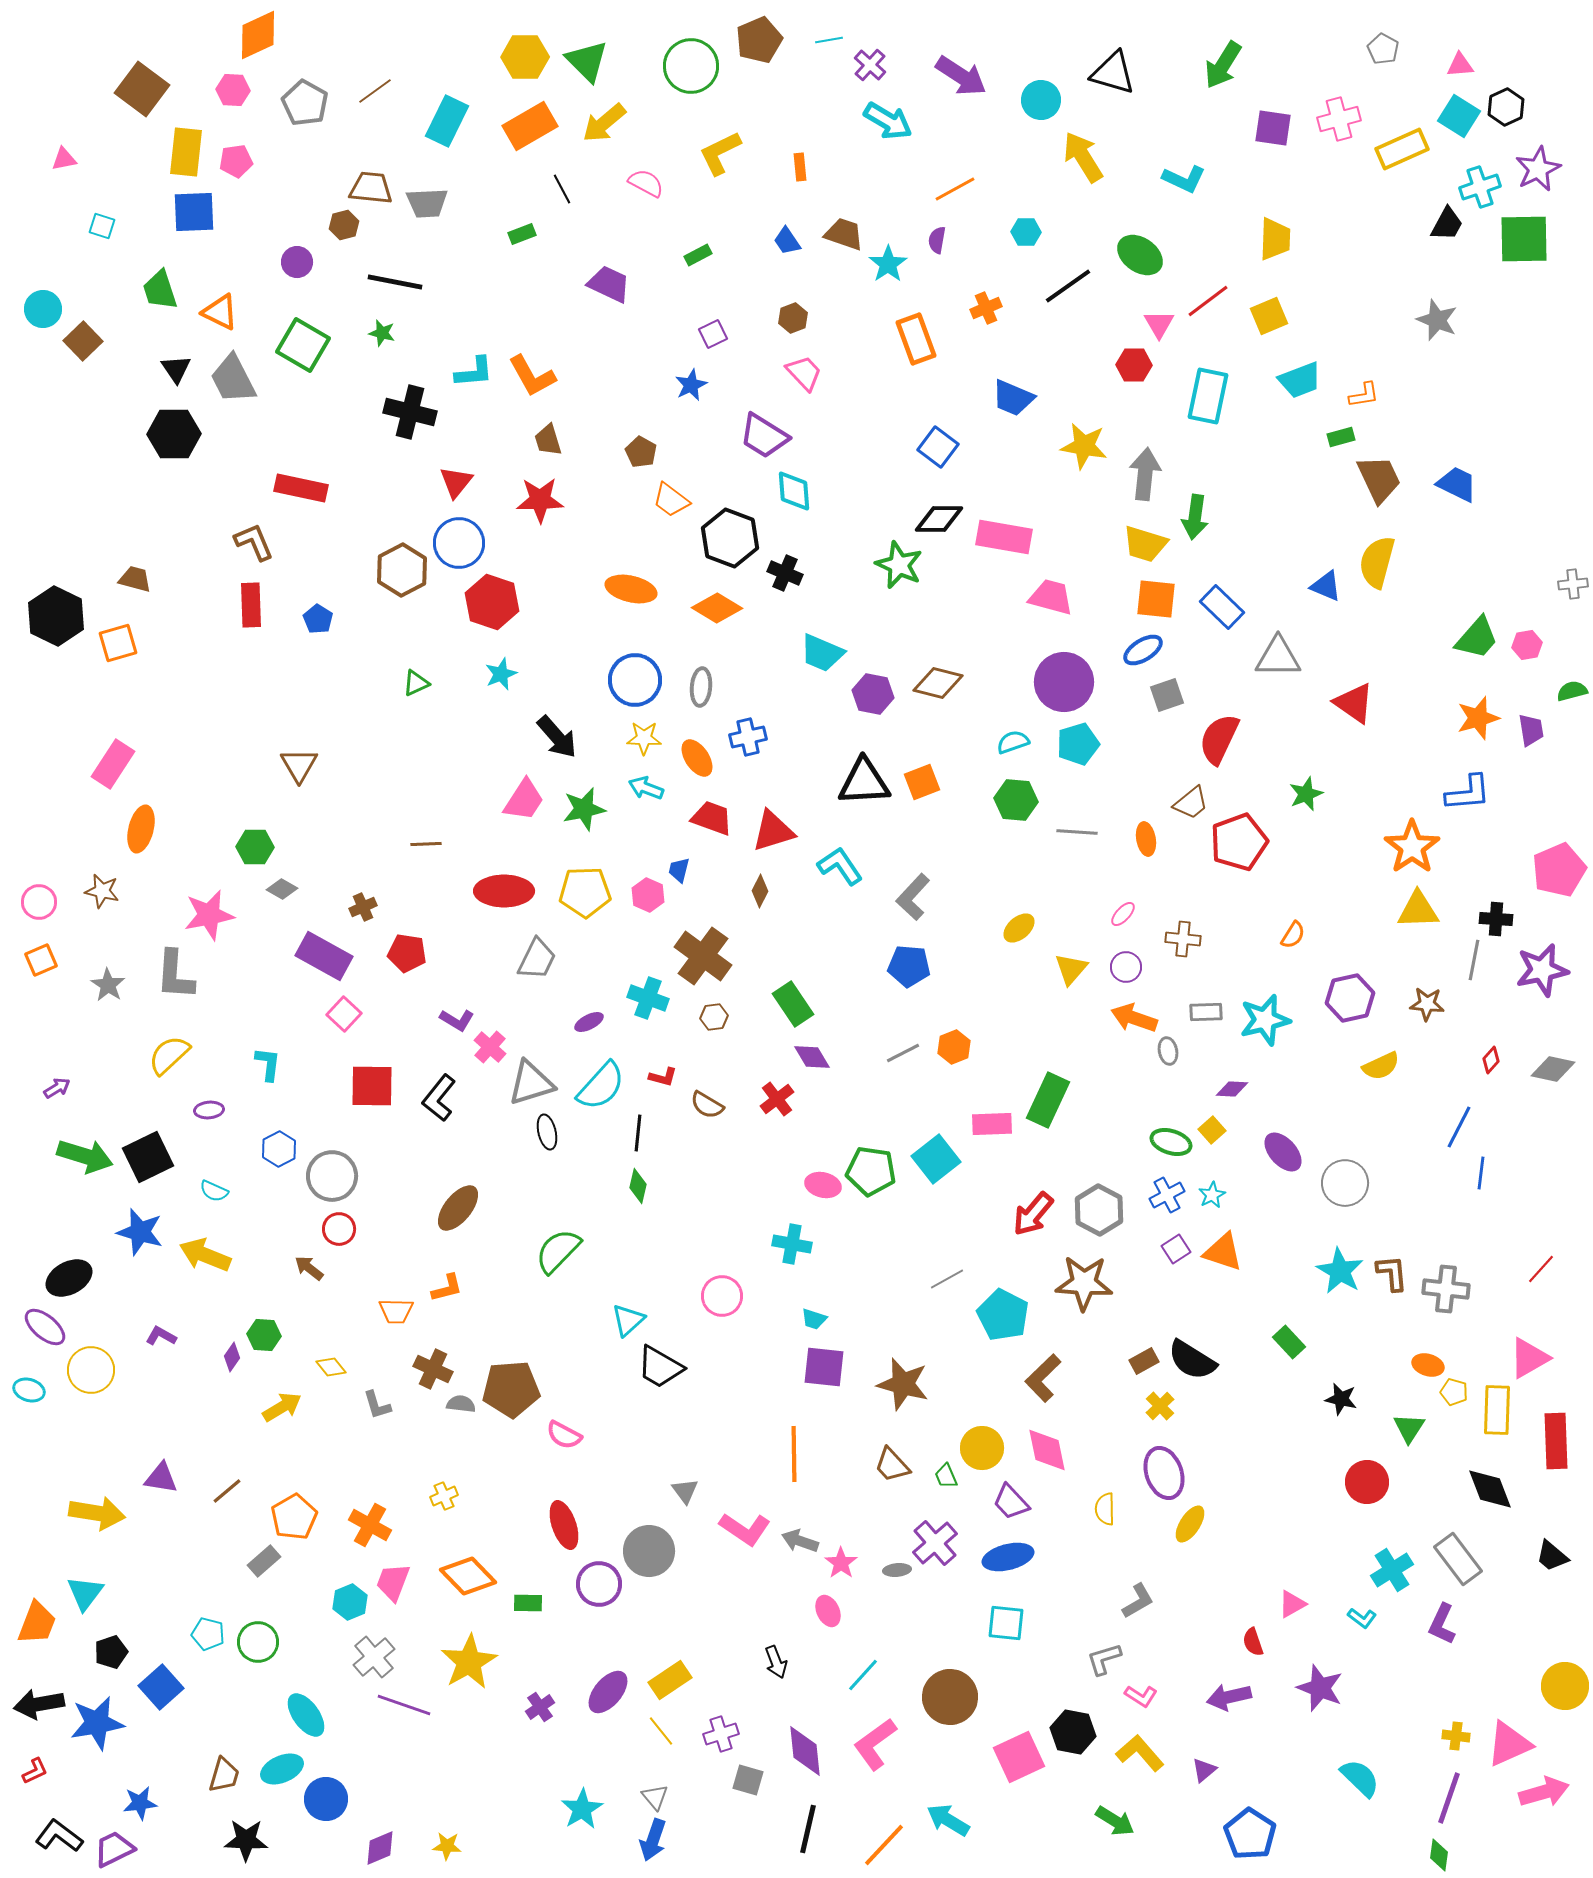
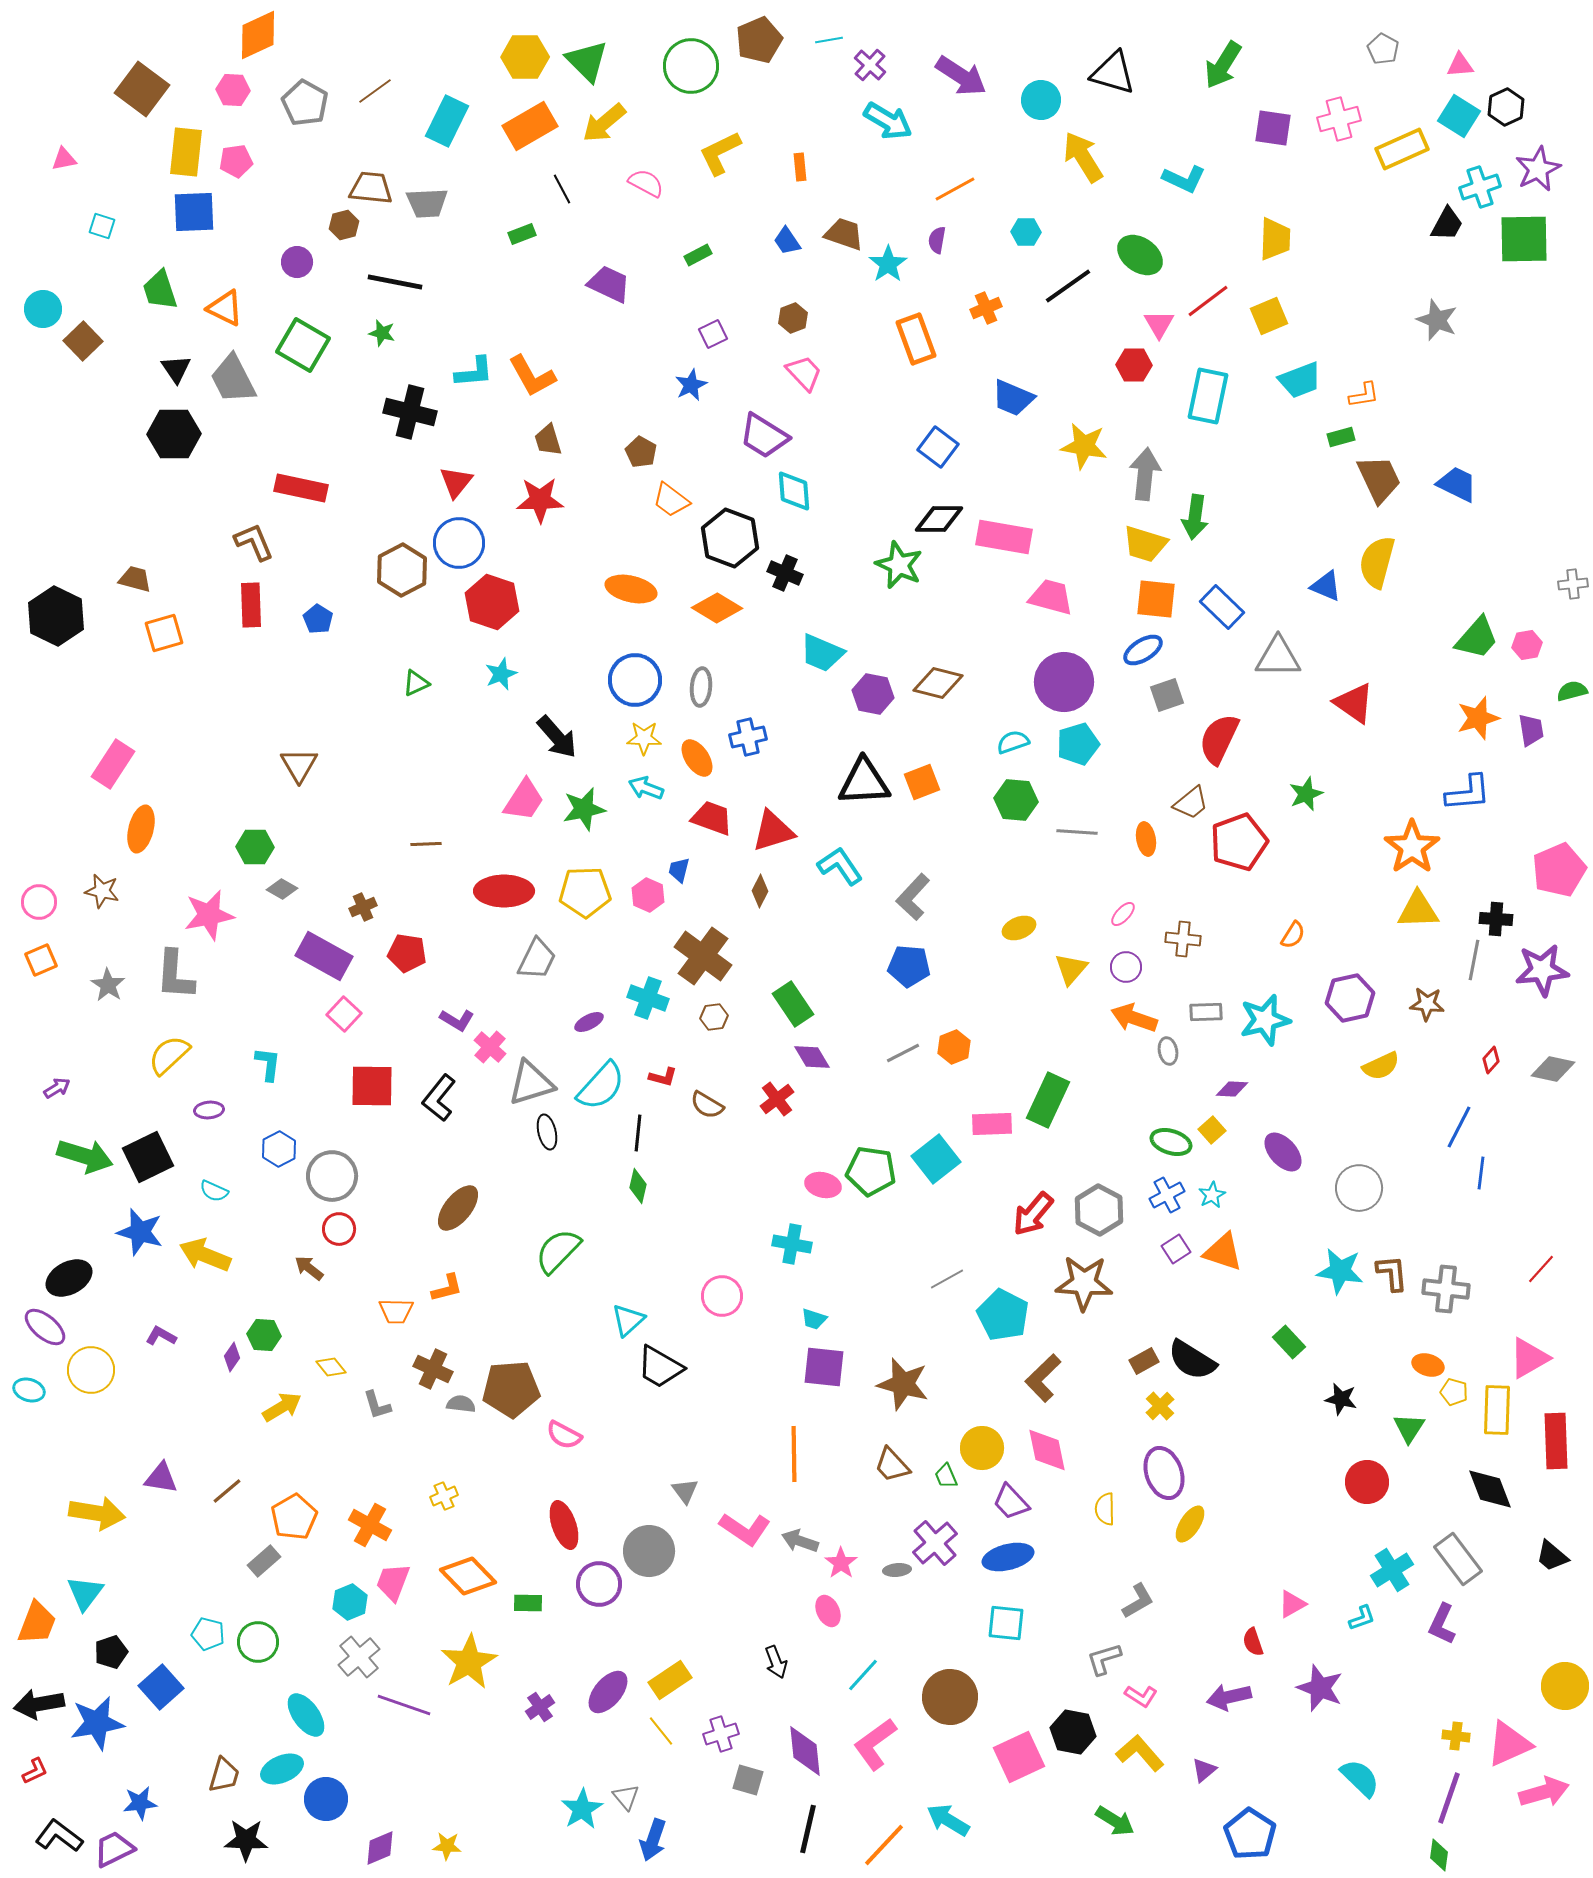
orange triangle at (220, 312): moved 5 px right, 4 px up
orange square at (118, 643): moved 46 px right, 10 px up
yellow ellipse at (1019, 928): rotated 20 degrees clockwise
purple star at (1542, 970): rotated 6 degrees clockwise
gray circle at (1345, 1183): moved 14 px right, 5 px down
cyan star at (1340, 1271): rotated 21 degrees counterclockwise
cyan L-shape at (1362, 1618): rotated 56 degrees counterclockwise
gray cross at (374, 1657): moved 15 px left
gray triangle at (655, 1797): moved 29 px left
